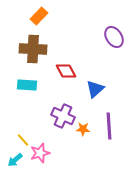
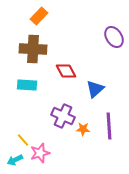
cyan arrow: rotated 14 degrees clockwise
